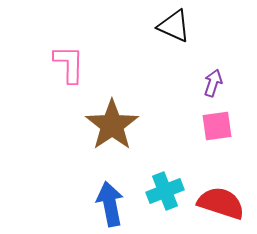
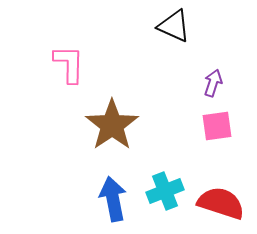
blue arrow: moved 3 px right, 5 px up
